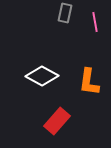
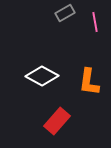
gray rectangle: rotated 48 degrees clockwise
